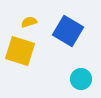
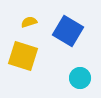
yellow square: moved 3 px right, 5 px down
cyan circle: moved 1 px left, 1 px up
